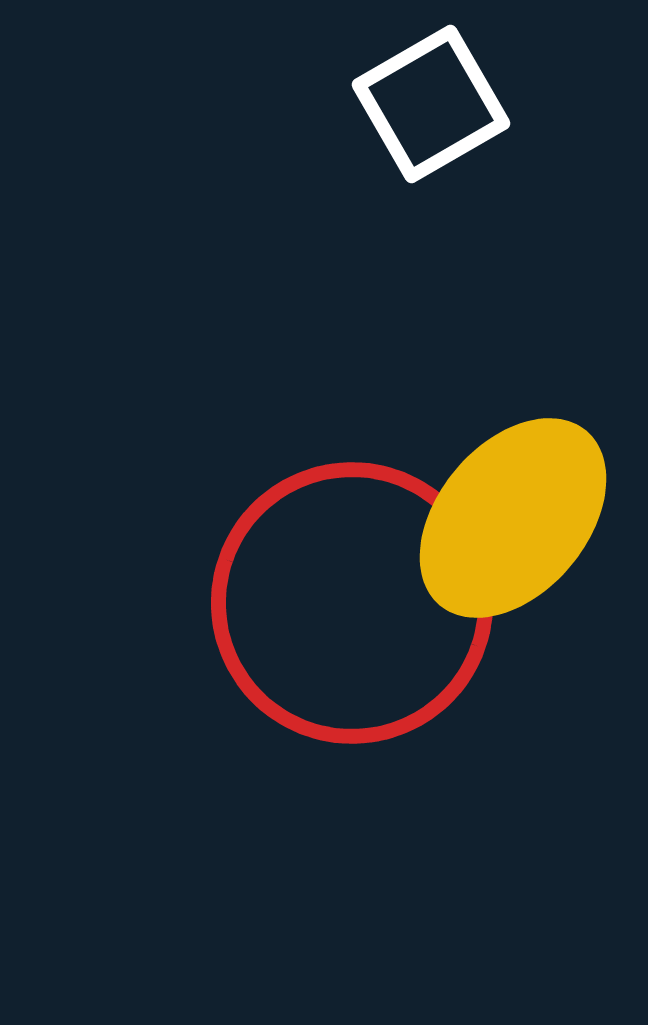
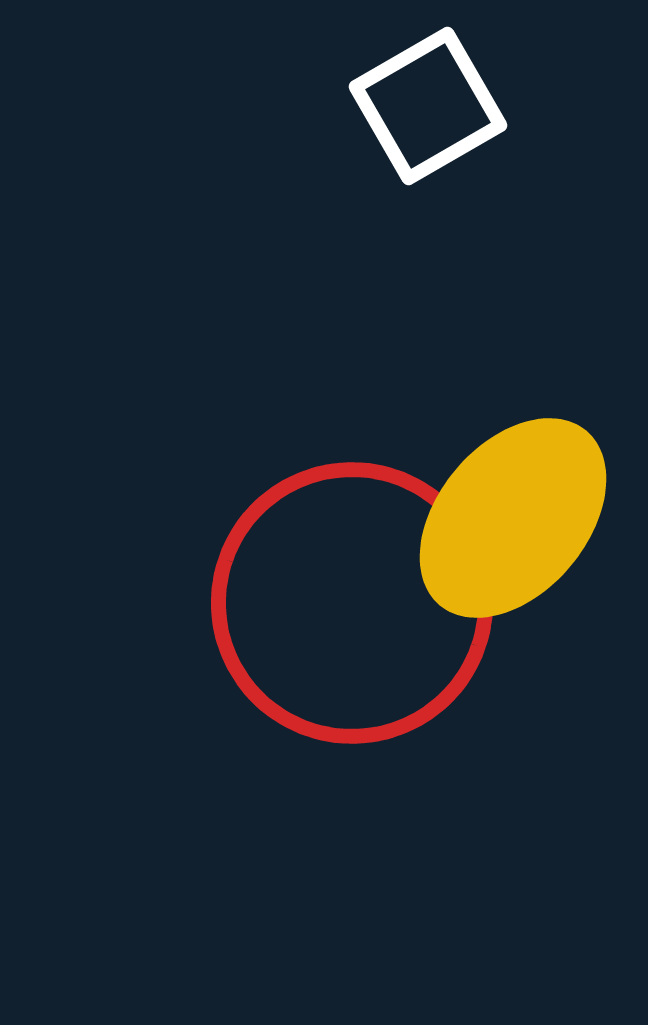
white square: moved 3 px left, 2 px down
